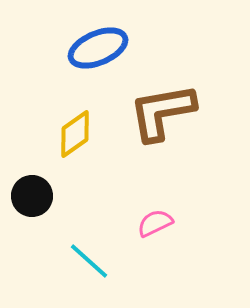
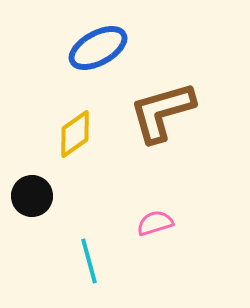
blue ellipse: rotated 6 degrees counterclockwise
brown L-shape: rotated 6 degrees counterclockwise
pink semicircle: rotated 9 degrees clockwise
cyan line: rotated 33 degrees clockwise
